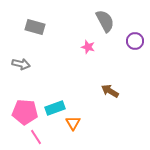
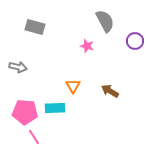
pink star: moved 1 px left, 1 px up
gray arrow: moved 3 px left, 3 px down
cyan rectangle: rotated 18 degrees clockwise
orange triangle: moved 37 px up
pink line: moved 2 px left
